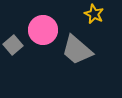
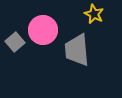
gray square: moved 2 px right, 3 px up
gray trapezoid: rotated 44 degrees clockwise
